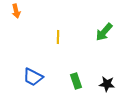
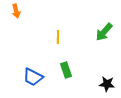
green rectangle: moved 10 px left, 11 px up
